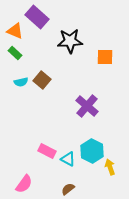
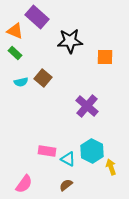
brown square: moved 1 px right, 2 px up
pink rectangle: rotated 18 degrees counterclockwise
yellow arrow: moved 1 px right
brown semicircle: moved 2 px left, 4 px up
